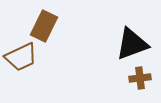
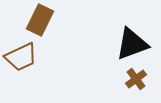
brown rectangle: moved 4 px left, 6 px up
brown cross: moved 4 px left, 1 px down; rotated 30 degrees counterclockwise
